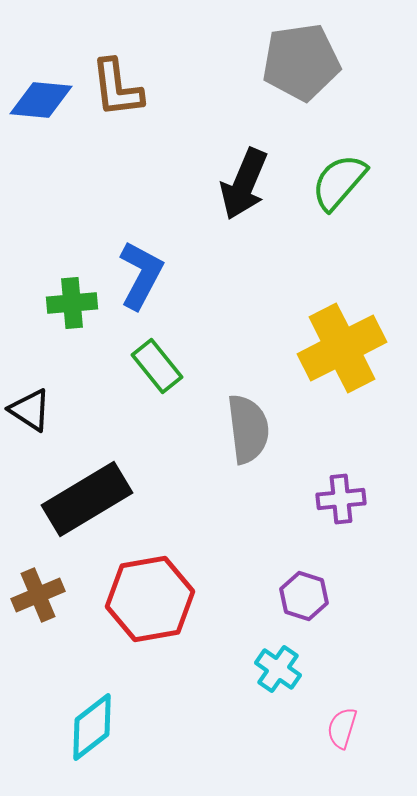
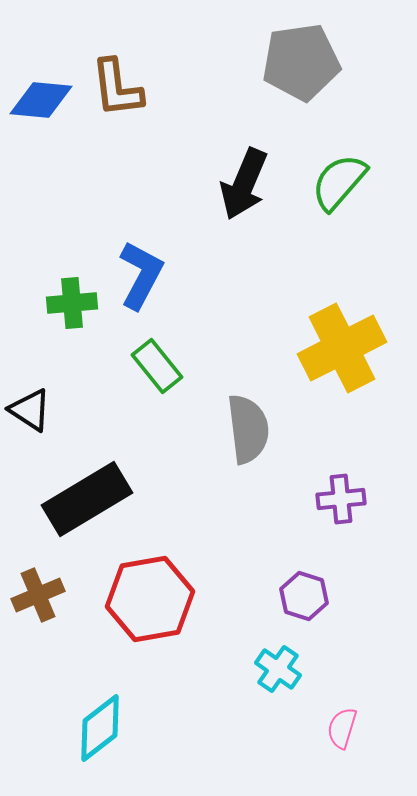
cyan diamond: moved 8 px right, 1 px down
